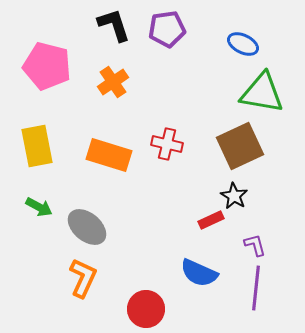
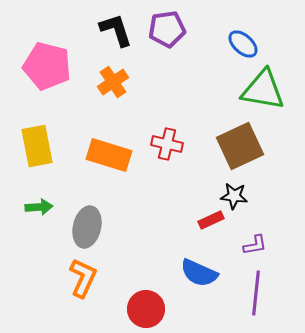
black L-shape: moved 2 px right, 5 px down
blue ellipse: rotated 16 degrees clockwise
green triangle: moved 1 px right, 3 px up
black star: rotated 24 degrees counterclockwise
green arrow: rotated 32 degrees counterclockwise
gray ellipse: rotated 63 degrees clockwise
purple L-shape: rotated 95 degrees clockwise
purple line: moved 5 px down
